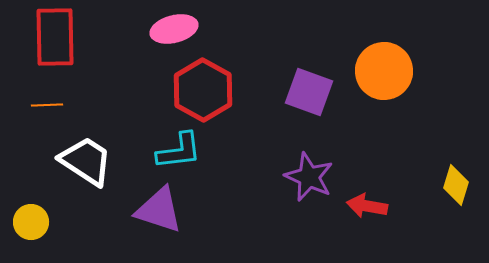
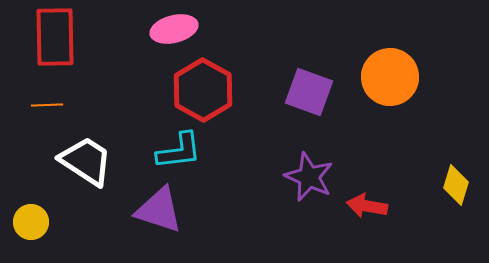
orange circle: moved 6 px right, 6 px down
